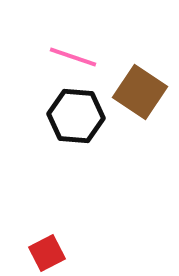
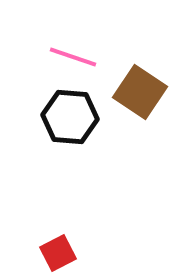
black hexagon: moved 6 px left, 1 px down
red square: moved 11 px right
